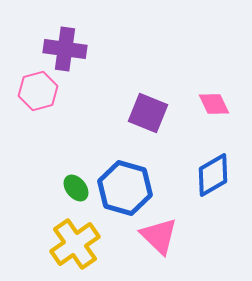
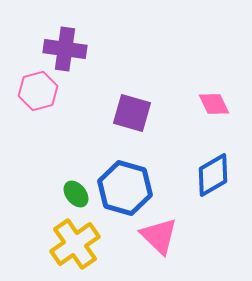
purple square: moved 16 px left; rotated 6 degrees counterclockwise
green ellipse: moved 6 px down
